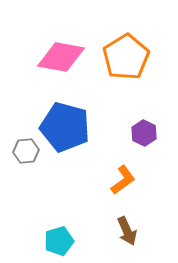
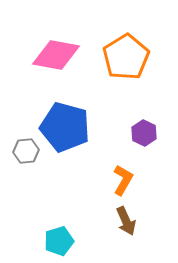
pink diamond: moved 5 px left, 2 px up
orange L-shape: rotated 24 degrees counterclockwise
brown arrow: moved 1 px left, 10 px up
